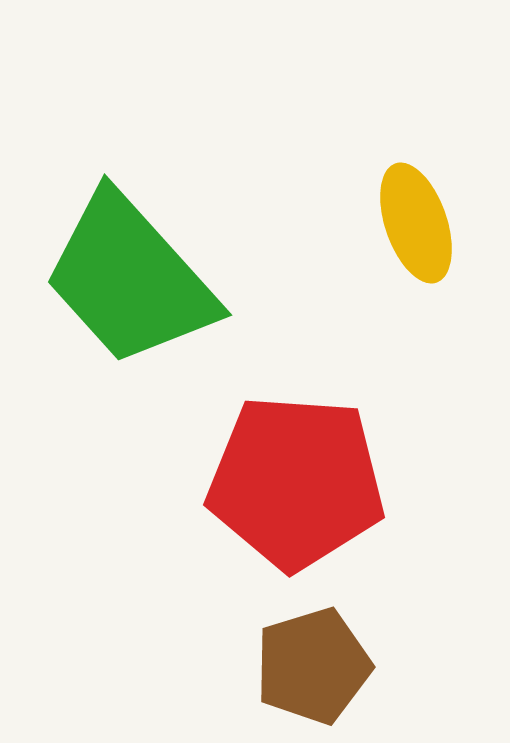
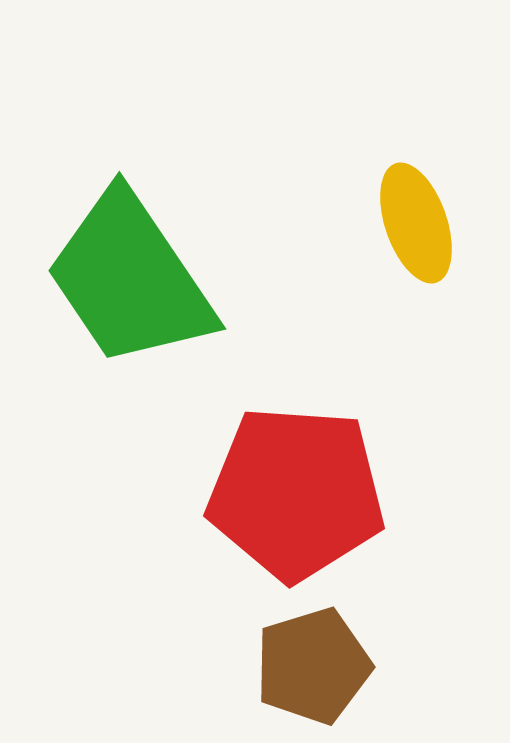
green trapezoid: rotated 8 degrees clockwise
red pentagon: moved 11 px down
